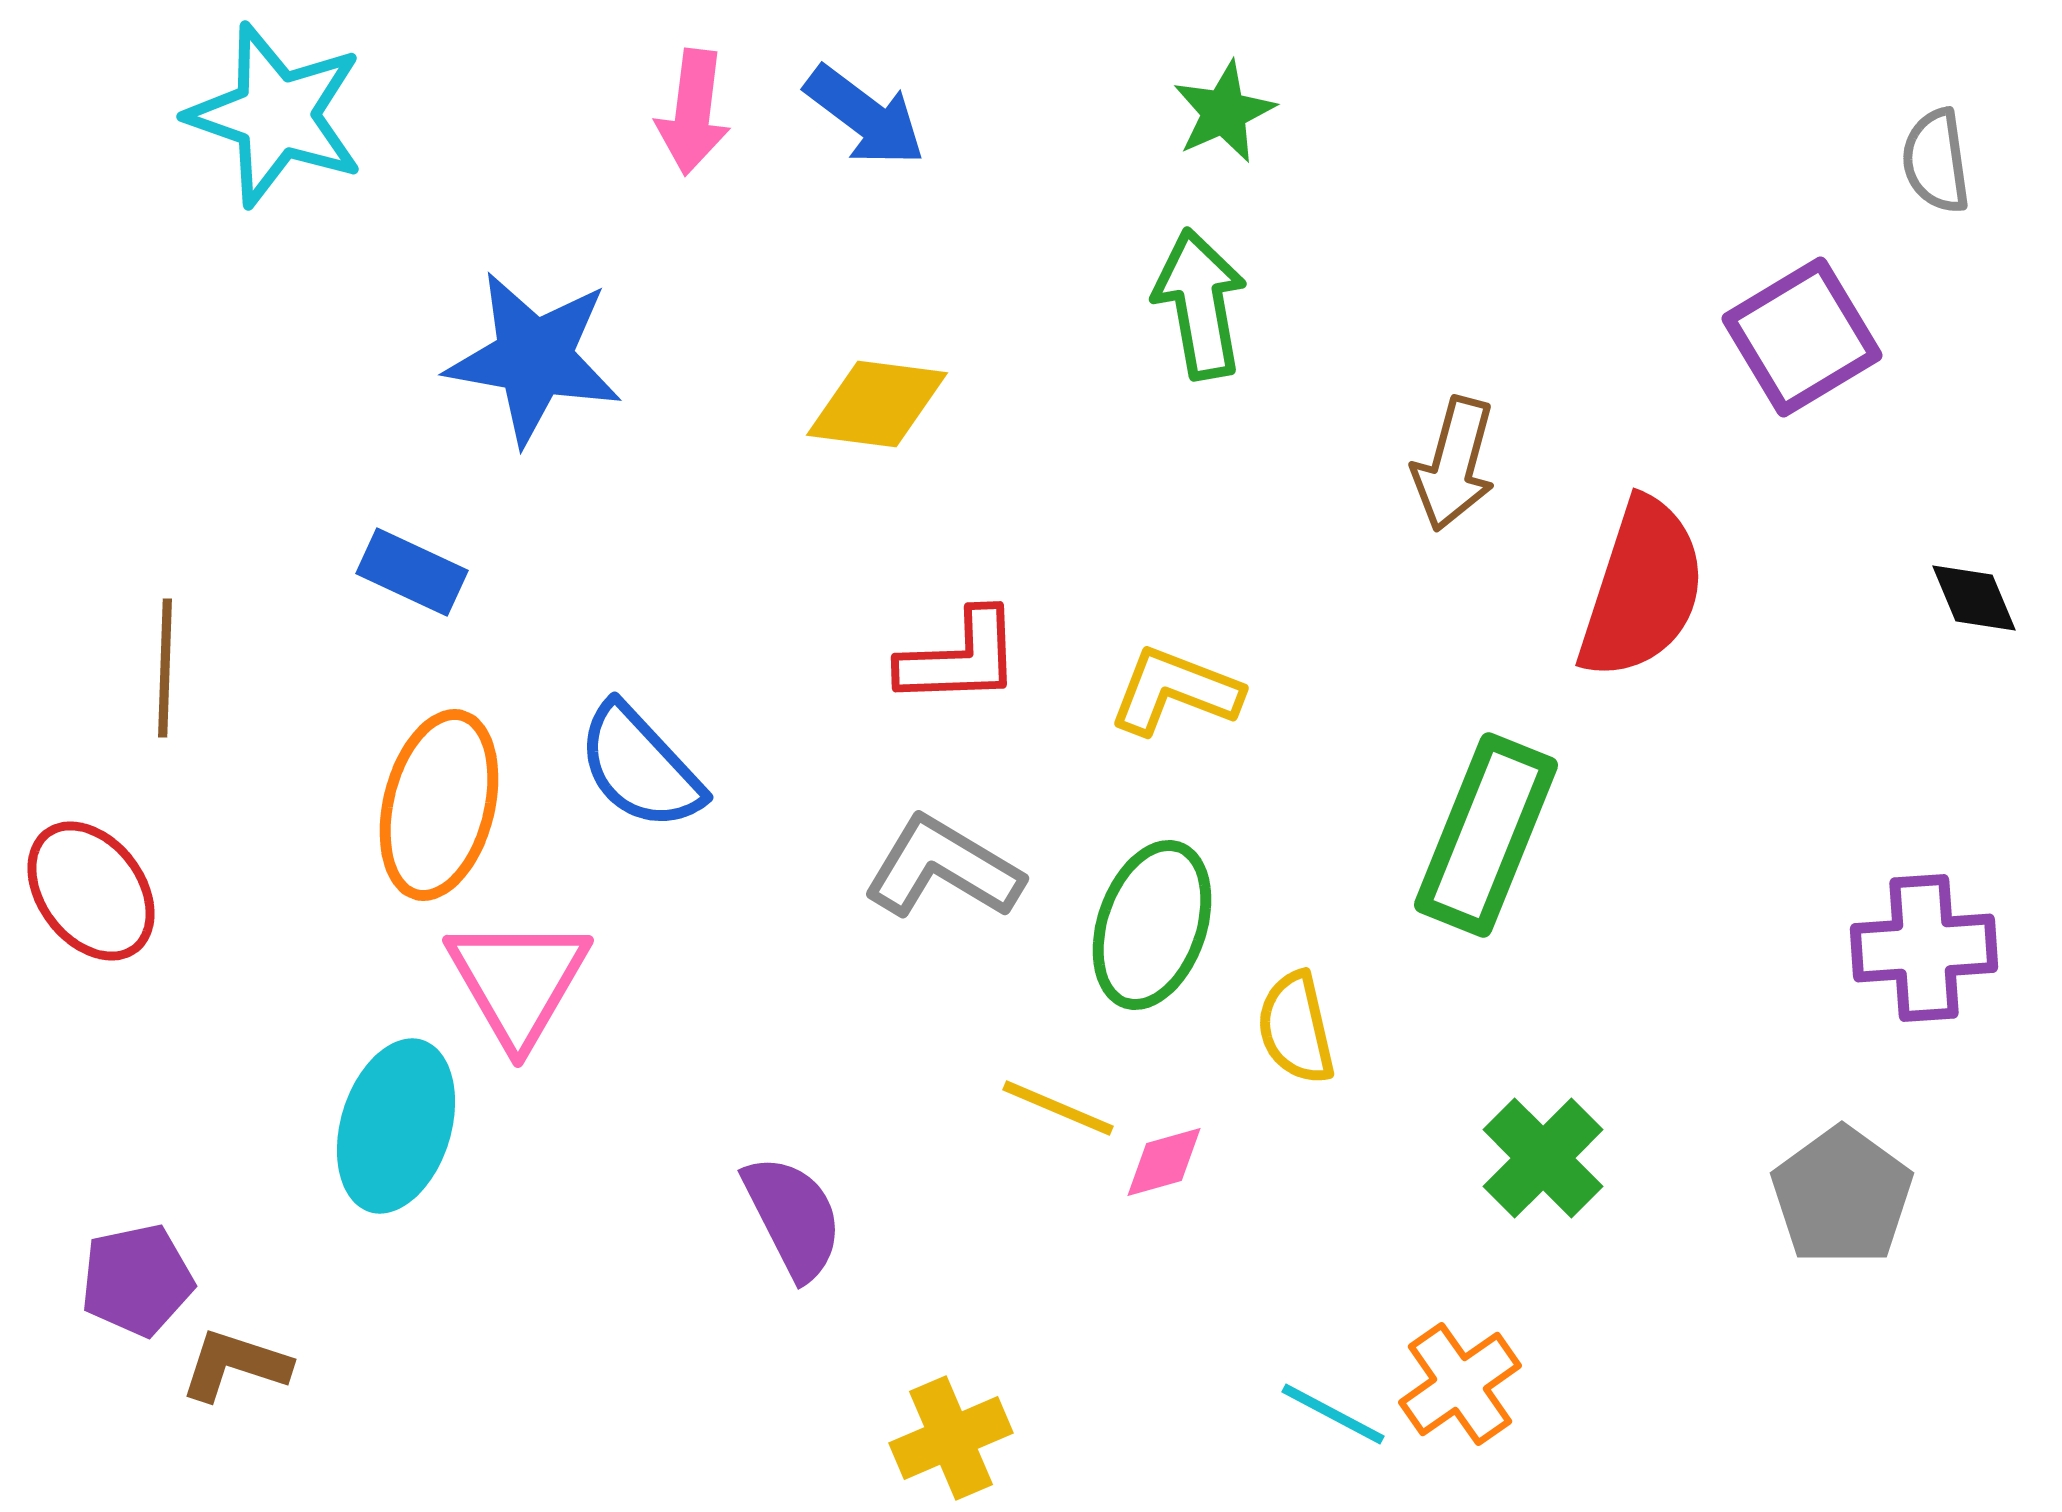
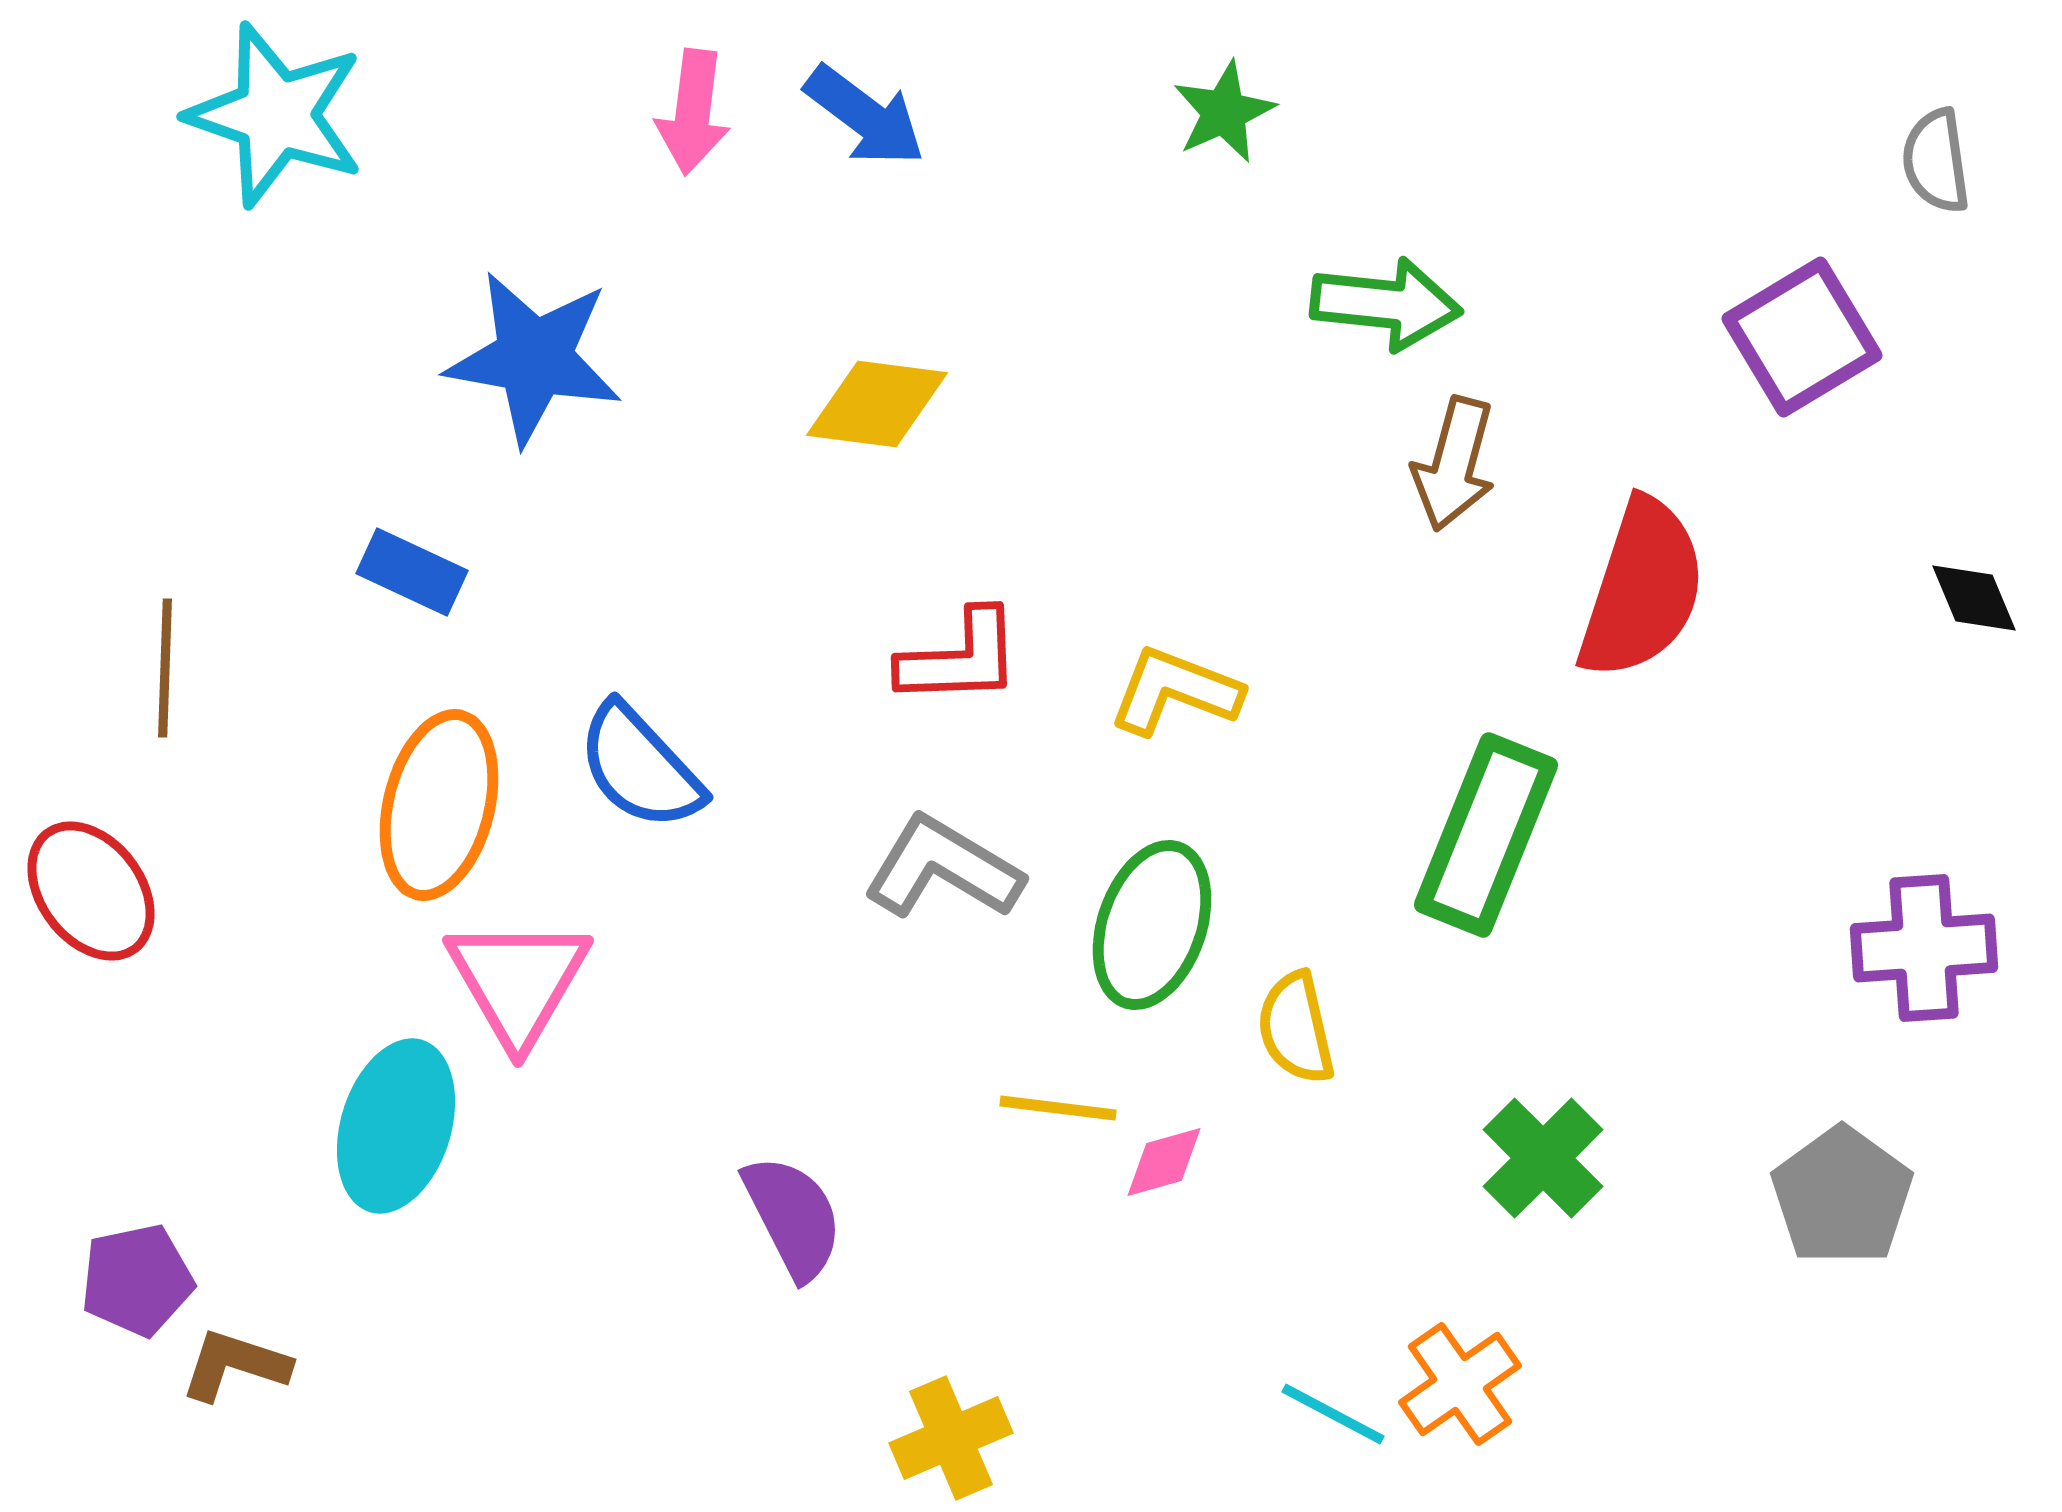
green arrow: moved 186 px right; rotated 106 degrees clockwise
yellow line: rotated 16 degrees counterclockwise
